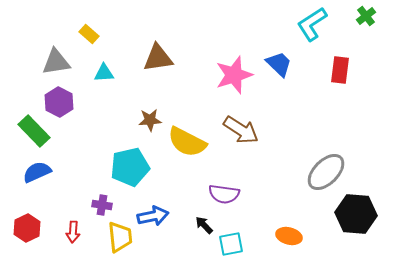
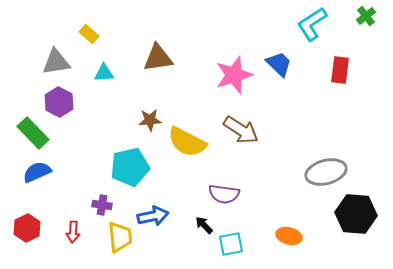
green rectangle: moved 1 px left, 2 px down
gray ellipse: rotated 30 degrees clockwise
